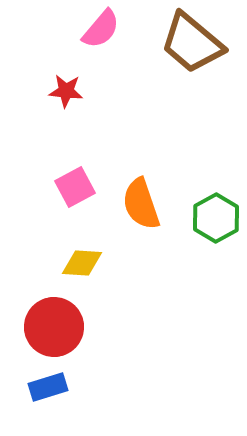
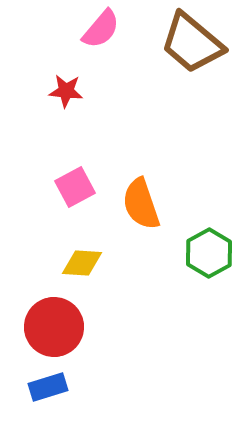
green hexagon: moved 7 px left, 35 px down
